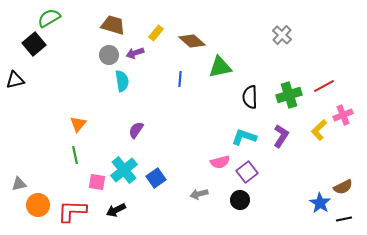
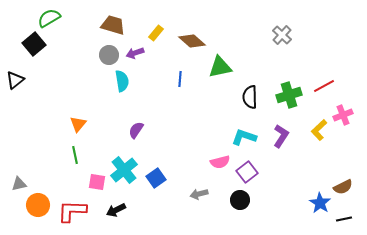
black triangle: rotated 24 degrees counterclockwise
